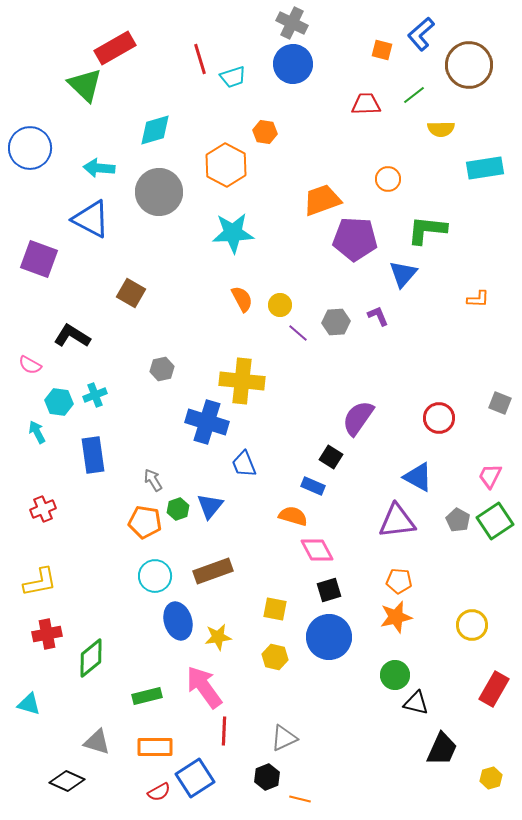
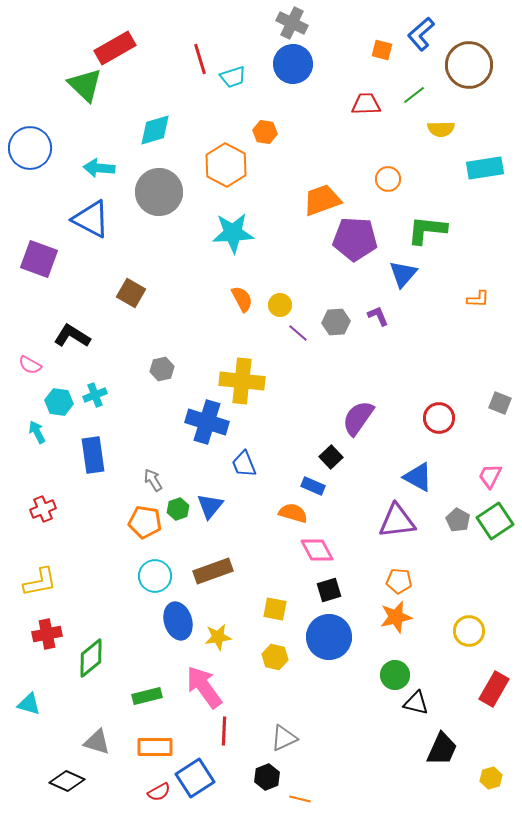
black square at (331, 457): rotated 15 degrees clockwise
orange semicircle at (293, 516): moved 3 px up
yellow circle at (472, 625): moved 3 px left, 6 px down
